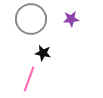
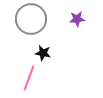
purple star: moved 6 px right
pink line: moved 1 px up
